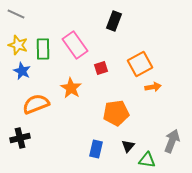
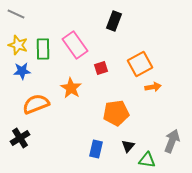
blue star: rotated 30 degrees counterclockwise
black cross: rotated 18 degrees counterclockwise
